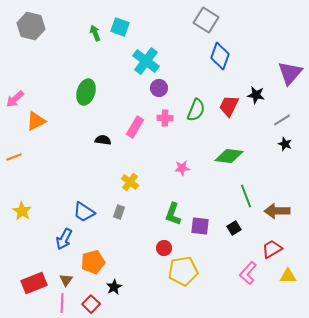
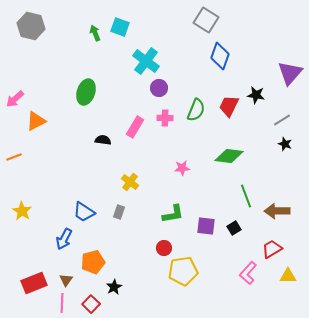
green L-shape at (173, 214): rotated 120 degrees counterclockwise
purple square at (200, 226): moved 6 px right
